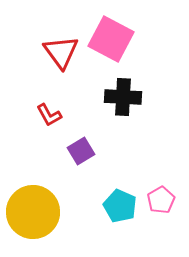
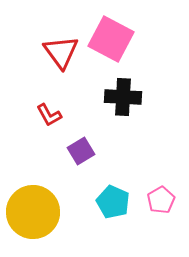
cyan pentagon: moved 7 px left, 4 px up
